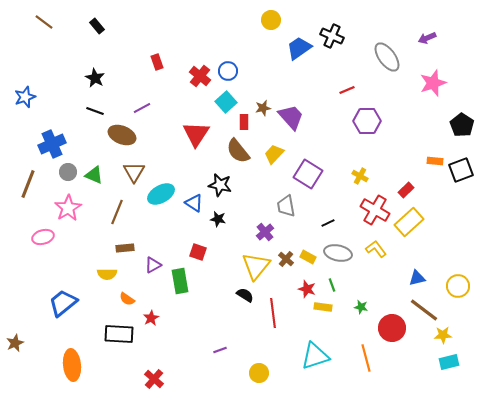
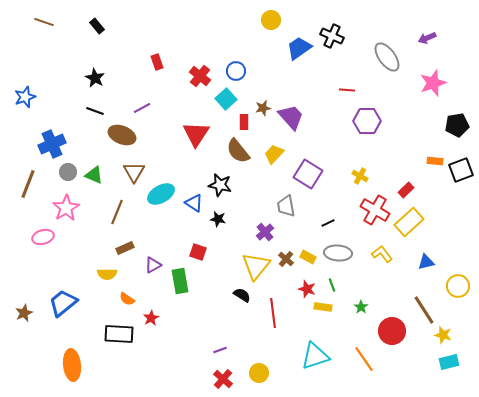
brown line at (44, 22): rotated 18 degrees counterclockwise
blue circle at (228, 71): moved 8 px right
red line at (347, 90): rotated 28 degrees clockwise
cyan square at (226, 102): moved 3 px up
black pentagon at (462, 125): moved 5 px left; rotated 30 degrees clockwise
pink star at (68, 208): moved 2 px left
brown rectangle at (125, 248): rotated 18 degrees counterclockwise
yellow L-shape at (376, 249): moved 6 px right, 5 px down
gray ellipse at (338, 253): rotated 8 degrees counterclockwise
blue triangle at (417, 278): moved 9 px right, 16 px up
black semicircle at (245, 295): moved 3 px left
green star at (361, 307): rotated 24 degrees clockwise
brown line at (424, 310): rotated 20 degrees clockwise
red circle at (392, 328): moved 3 px down
yellow star at (443, 335): rotated 18 degrees clockwise
brown star at (15, 343): moved 9 px right, 30 px up
orange line at (366, 358): moved 2 px left, 1 px down; rotated 20 degrees counterclockwise
red cross at (154, 379): moved 69 px right
